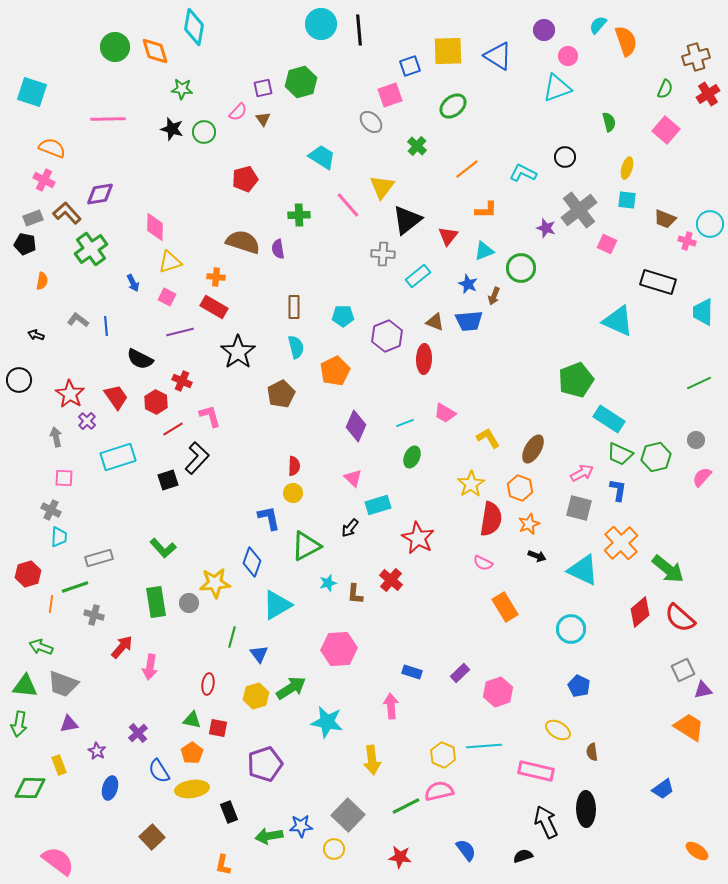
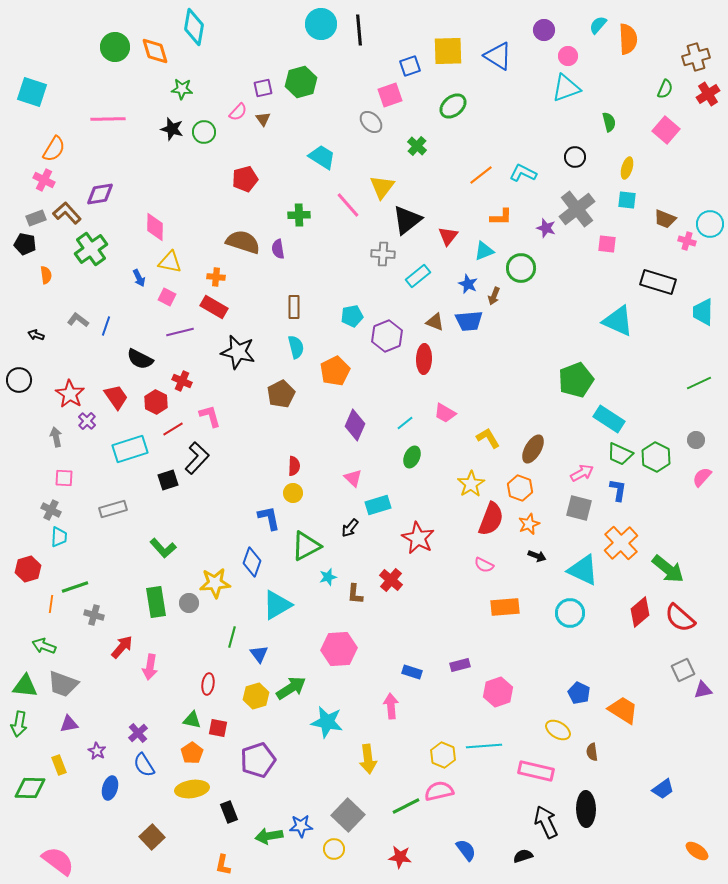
orange semicircle at (626, 41): moved 2 px right, 2 px up; rotated 16 degrees clockwise
cyan triangle at (557, 88): moved 9 px right
orange semicircle at (52, 148): moved 2 px right, 1 px down; rotated 100 degrees clockwise
black circle at (565, 157): moved 10 px right
orange line at (467, 169): moved 14 px right, 6 px down
orange L-shape at (486, 210): moved 15 px right, 7 px down
gray cross at (579, 210): moved 2 px left, 1 px up
gray rectangle at (33, 218): moved 3 px right
pink square at (607, 244): rotated 18 degrees counterclockwise
yellow triangle at (170, 262): rotated 30 degrees clockwise
orange semicircle at (42, 281): moved 4 px right, 6 px up; rotated 18 degrees counterclockwise
blue arrow at (133, 283): moved 6 px right, 5 px up
cyan pentagon at (343, 316): moved 9 px right; rotated 10 degrees counterclockwise
blue line at (106, 326): rotated 24 degrees clockwise
black star at (238, 352): rotated 24 degrees counterclockwise
cyan line at (405, 423): rotated 18 degrees counterclockwise
purple diamond at (356, 426): moved 1 px left, 1 px up
cyan rectangle at (118, 457): moved 12 px right, 8 px up
green hexagon at (656, 457): rotated 20 degrees counterclockwise
red semicircle at (491, 519): rotated 12 degrees clockwise
gray rectangle at (99, 558): moved 14 px right, 49 px up
pink semicircle at (483, 563): moved 1 px right, 2 px down
red hexagon at (28, 574): moved 5 px up
cyan star at (328, 583): moved 6 px up
orange rectangle at (505, 607): rotated 64 degrees counterclockwise
cyan circle at (571, 629): moved 1 px left, 16 px up
green arrow at (41, 647): moved 3 px right, 1 px up
purple rectangle at (460, 673): moved 8 px up; rotated 30 degrees clockwise
blue pentagon at (579, 686): moved 7 px down
orange trapezoid at (689, 727): moved 66 px left, 17 px up
yellow arrow at (372, 760): moved 4 px left, 1 px up
purple pentagon at (265, 764): moved 7 px left, 4 px up
blue semicircle at (159, 771): moved 15 px left, 6 px up
